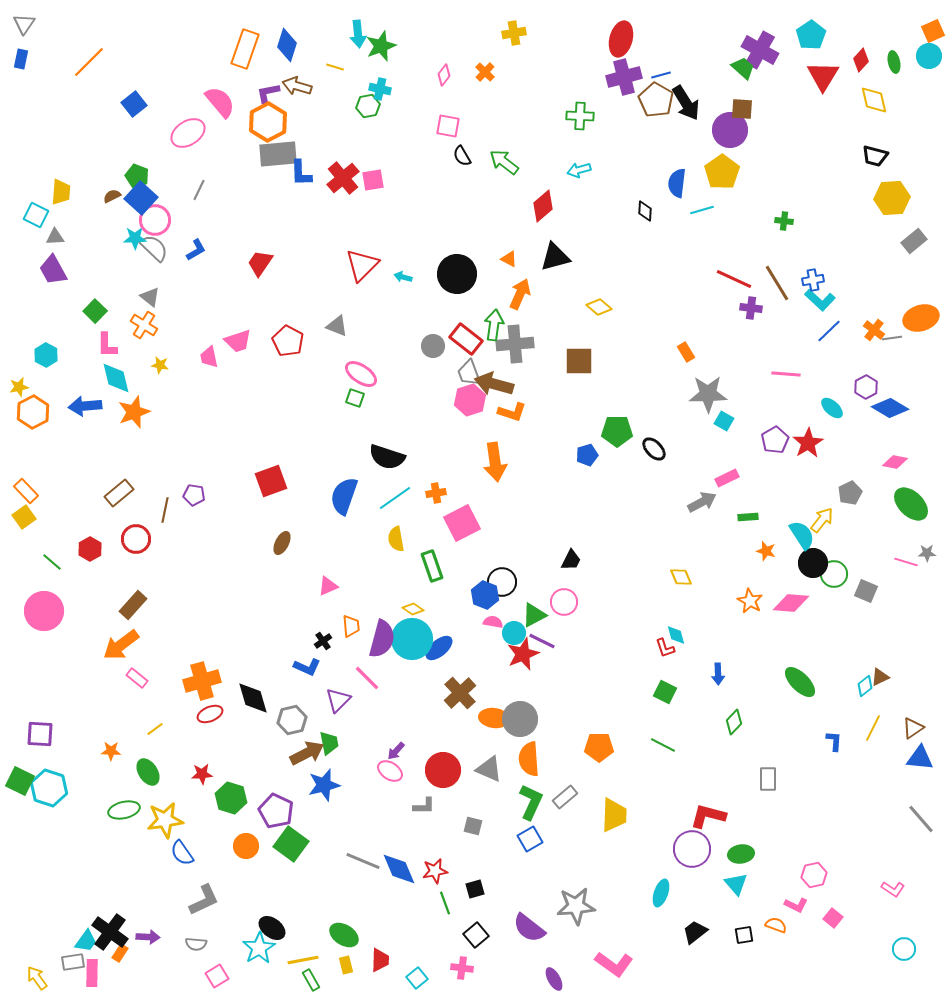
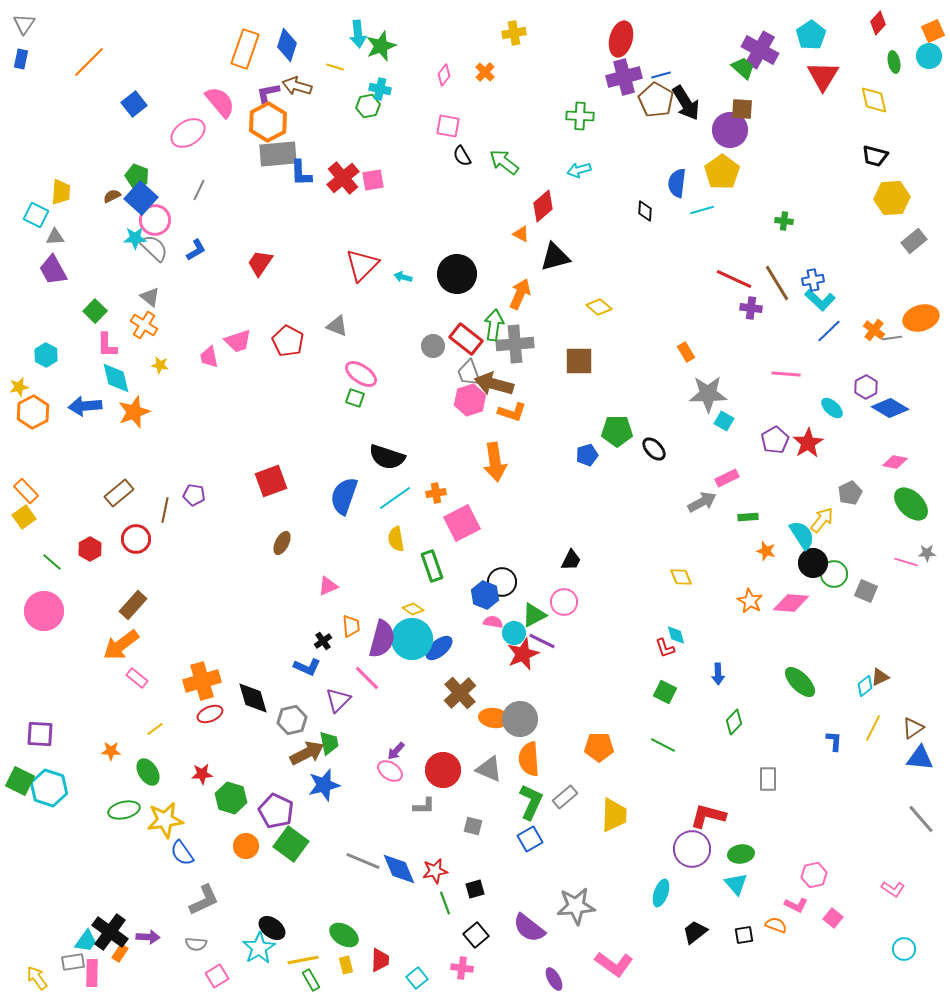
red diamond at (861, 60): moved 17 px right, 37 px up
orange triangle at (509, 259): moved 12 px right, 25 px up
